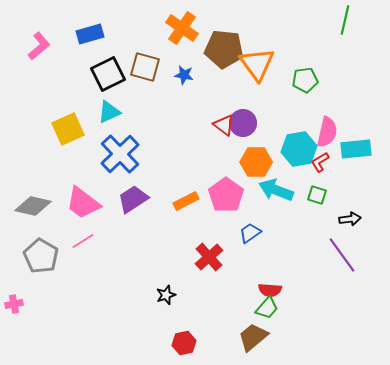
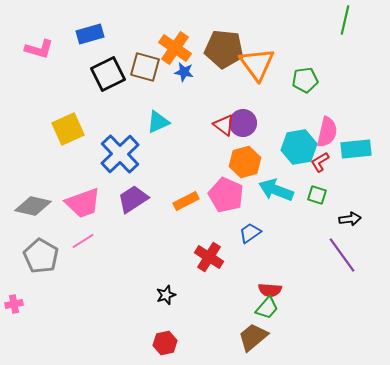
orange cross: moved 7 px left, 20 px down
pink L-shape: moved 3 px down; rotated 56 degrees clockwise
blue star: moved 3 px up
cyan triangle: moved 49 px right, 10 px down
cyan hexagon: moved 2 px up
orange hexagon: moved 11 px left; rotated 16 degrees counterclockwise
pink pentagon: rotated 12 degrees counterclockwise
pink trapezoid: rotated 57 degrees counterclockwise
red cross: rotated 16 degrees counterclockwise
red hexagon: moved 19 px left
